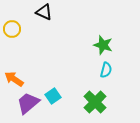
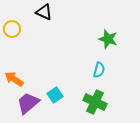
green star: moved 5 px right, 6 px up
cyan semicircle: moved 7 px left
cyan square: moved 2 px right, 1 px up
green cross: rotated 20 degrees counterclockwise
